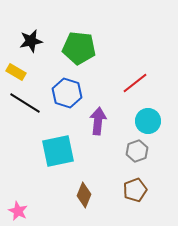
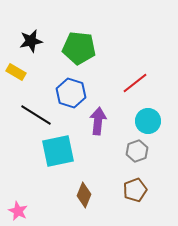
blue hexagon: moved 4 px right
black line: moved 11 px right, 12 px down
